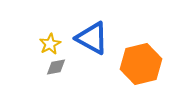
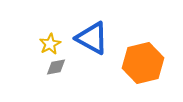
orange hexagon: moved 2 px right, 1 px up
